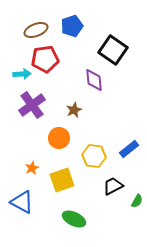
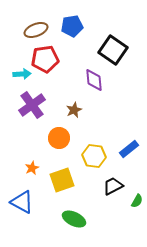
blue pentagon: rotated 10 degrees clockwise
